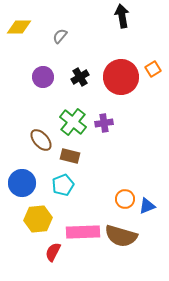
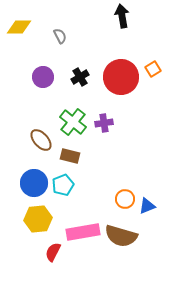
gray semicircle: rotated 112 degrees clockwise
blue circle: moved 12 px right
pink rectangle: rotated 8 degrees counterclockwise
